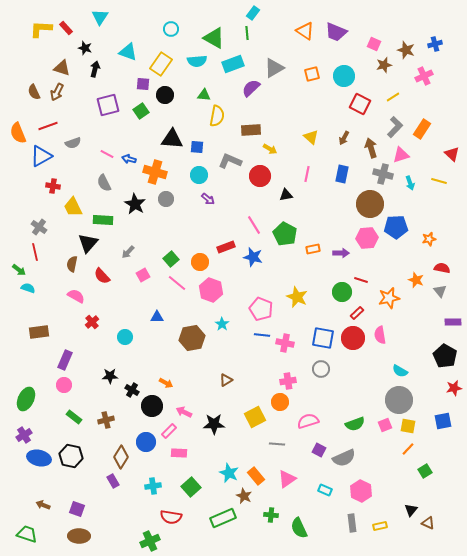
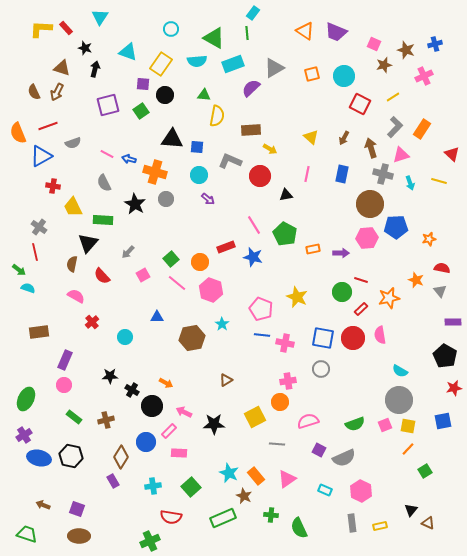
red rectangle at (357, 313): moved 4 px right, 4 px up
